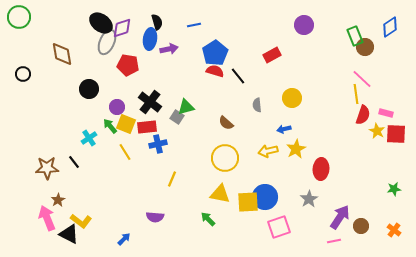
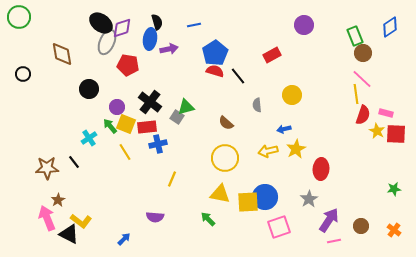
brown circle at (365, 47): moved 2 px left, 6 px down
yellow circle at (292, 98): moved 3 px up
purple arrow at (340, 217): moved 11 px left, 3 px down
